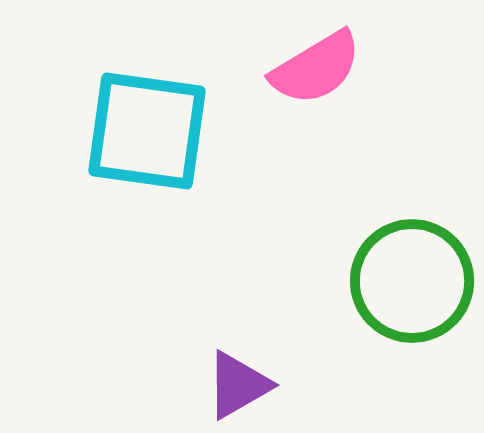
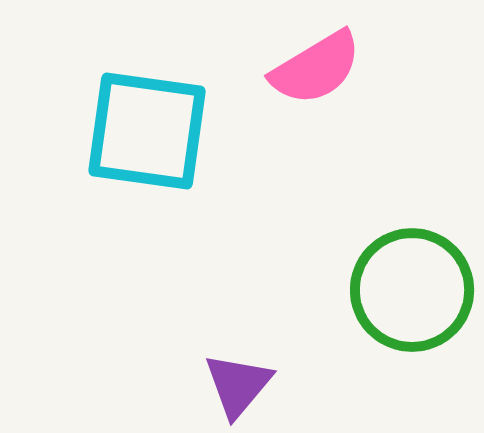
green circle: moved 9 px down
purple triangle: rotated 20 degrees counterclockwise
